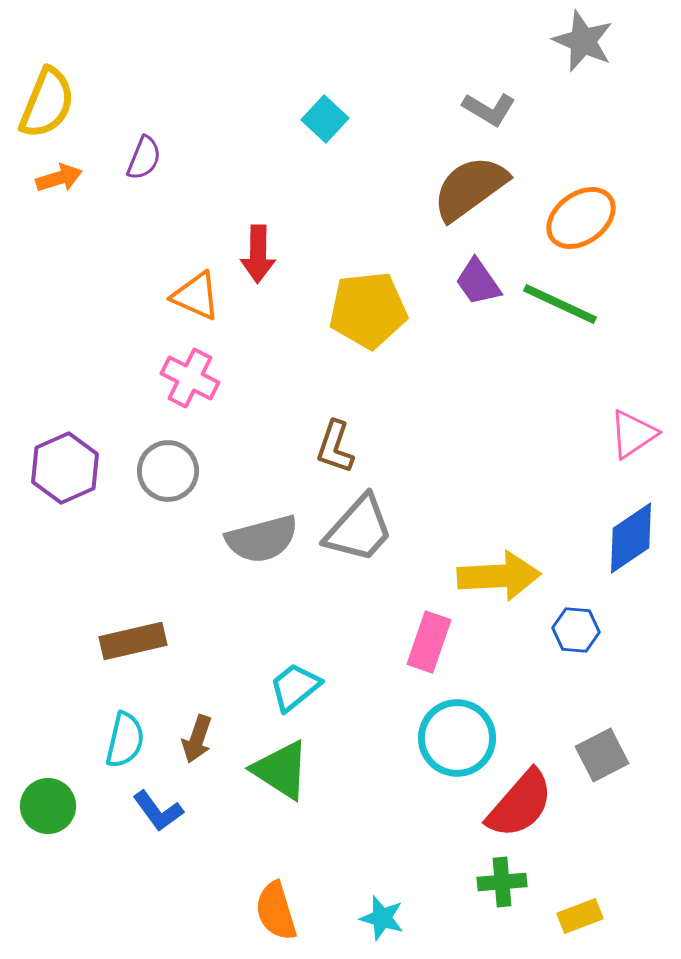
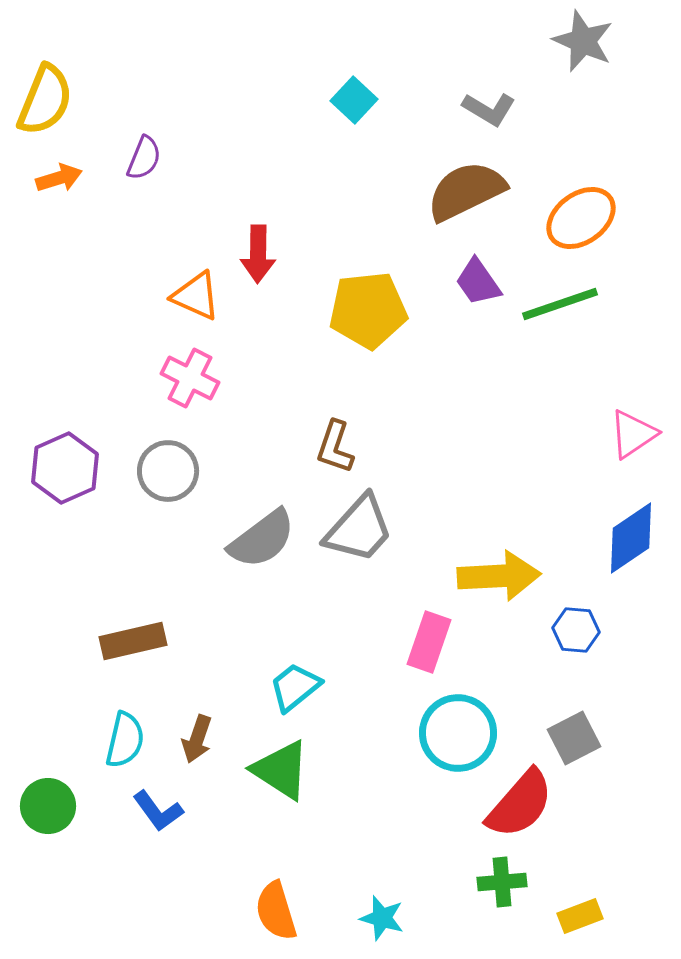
yellow semicircle: moved 2 px left, 3 px up
cyan square: moved 29 px right, 19 px up
brown semicircle: moved 4 px left, 3 px down; rotated 10 degrees clockwise
green line: rotated 44 degrees counterclockwise
gray semicircle: rotated 22 degrees counterclockwise
cyan circle: moved 1 px right, 5 px up
gray square: moved 28 px left, 17 px up
